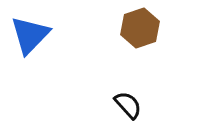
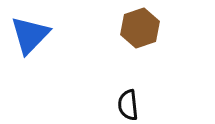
black semicircle: rotated 144 degrees counterclockwise
